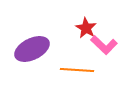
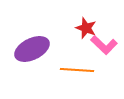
red star: rotated 10 degrees counterclockwise
